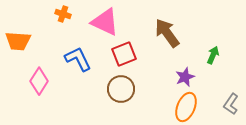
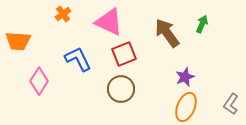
orange cross: rotated 35 degrees clockwise
pink triangle: moved 4 px right
green arrow: moved 11 px left, 31 px up
